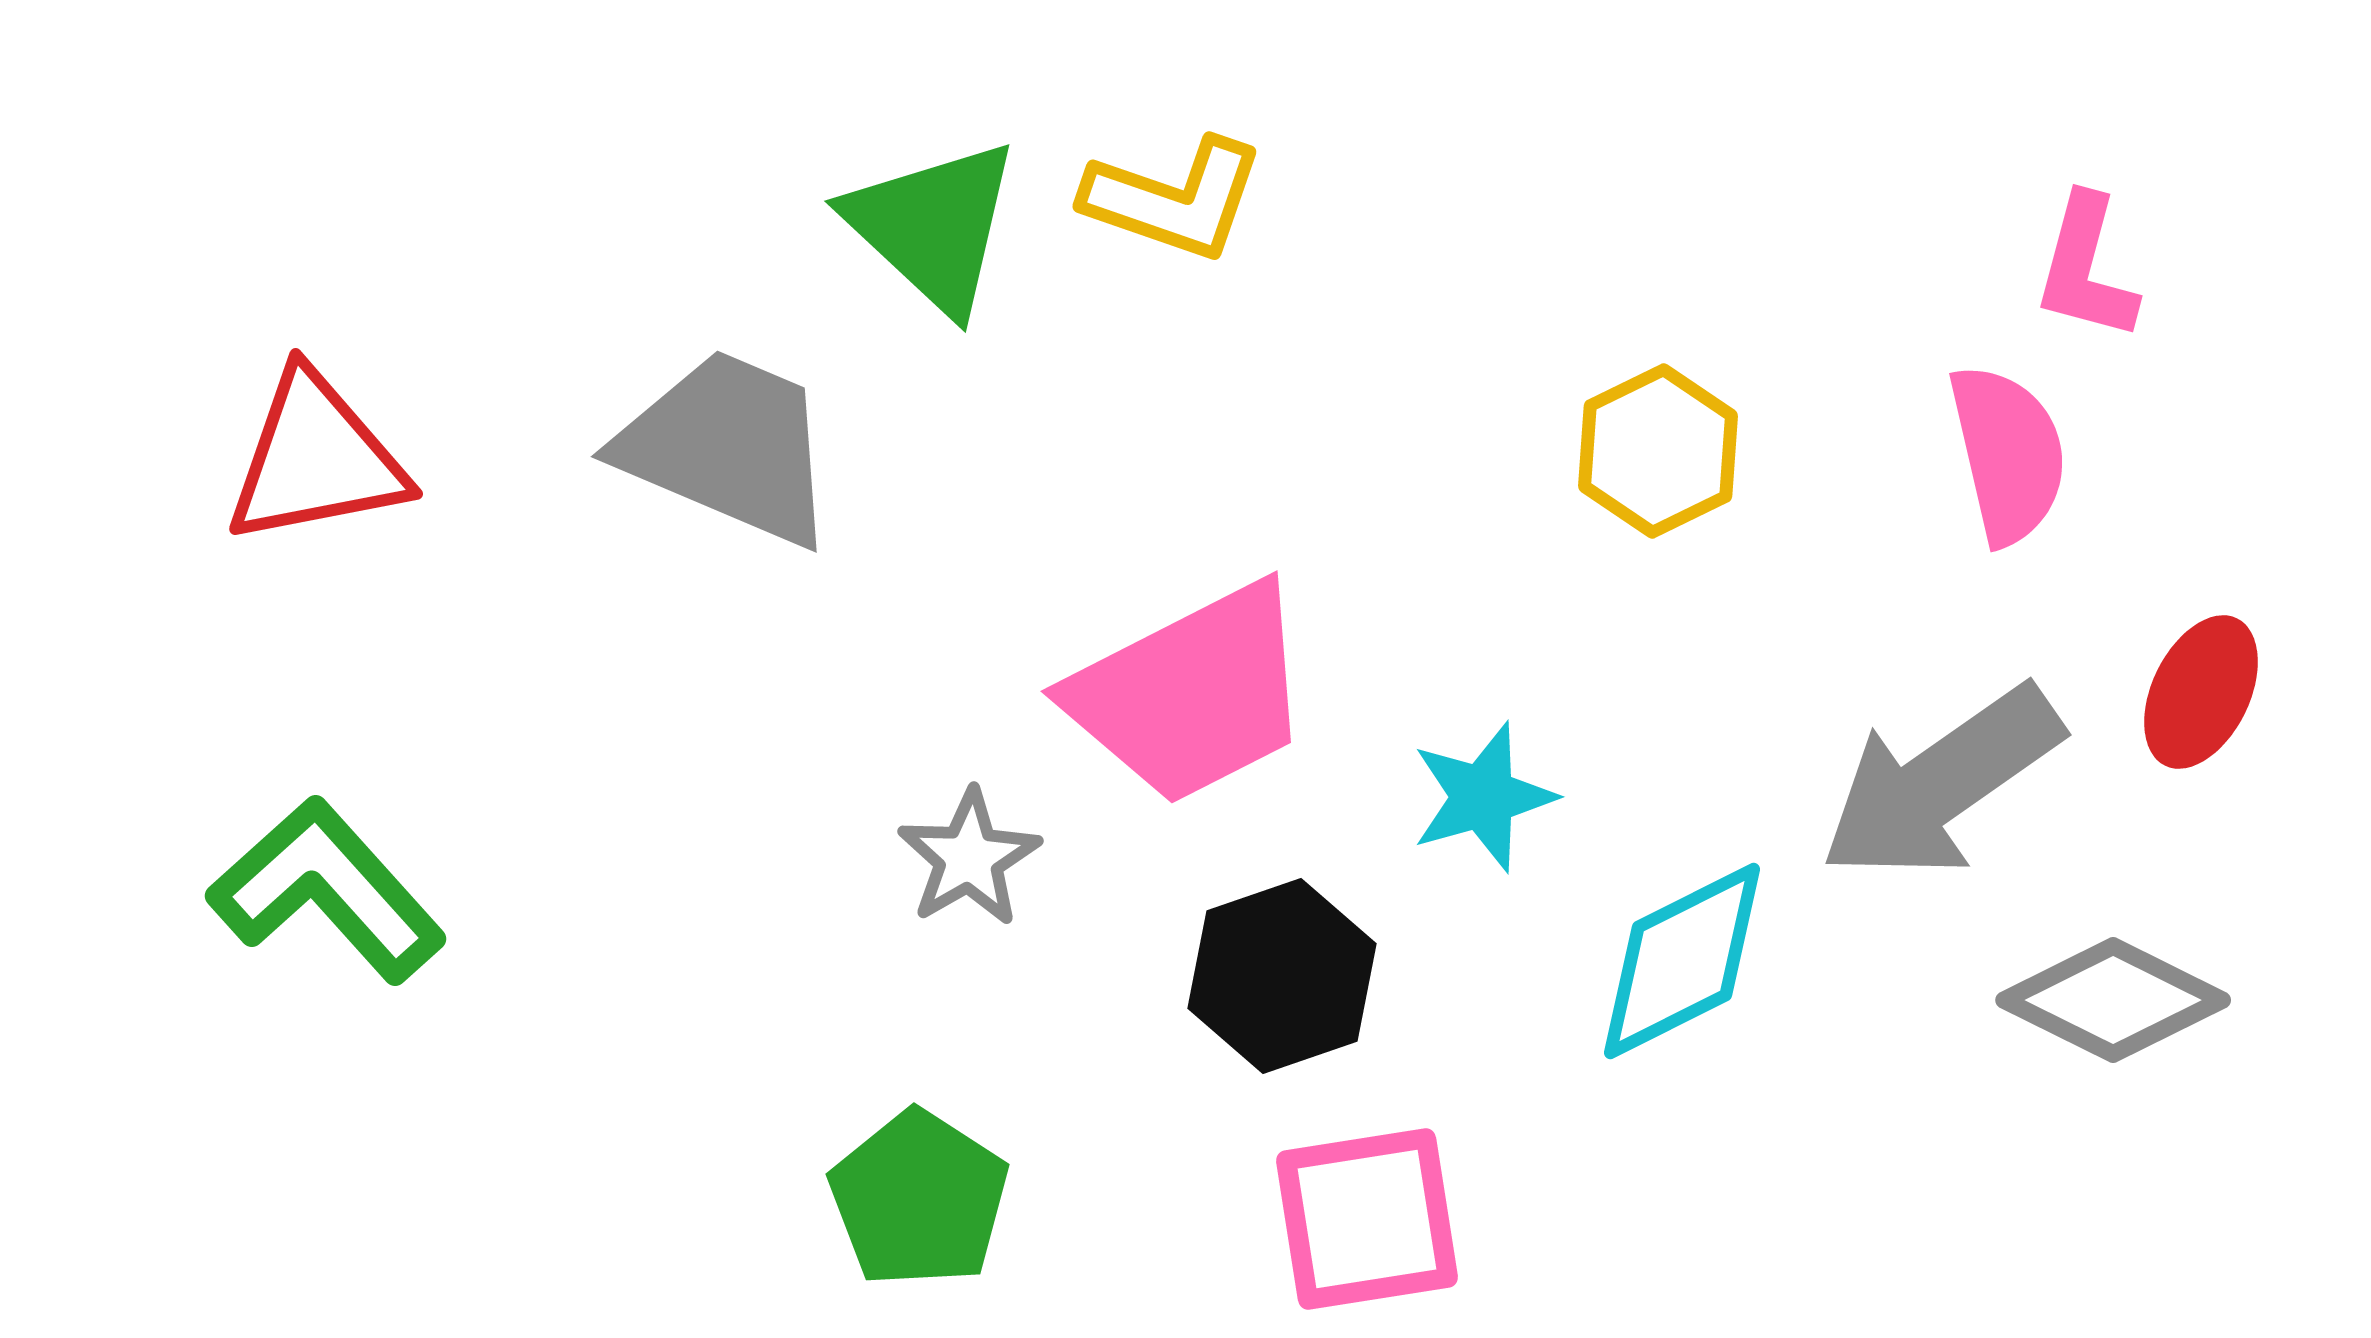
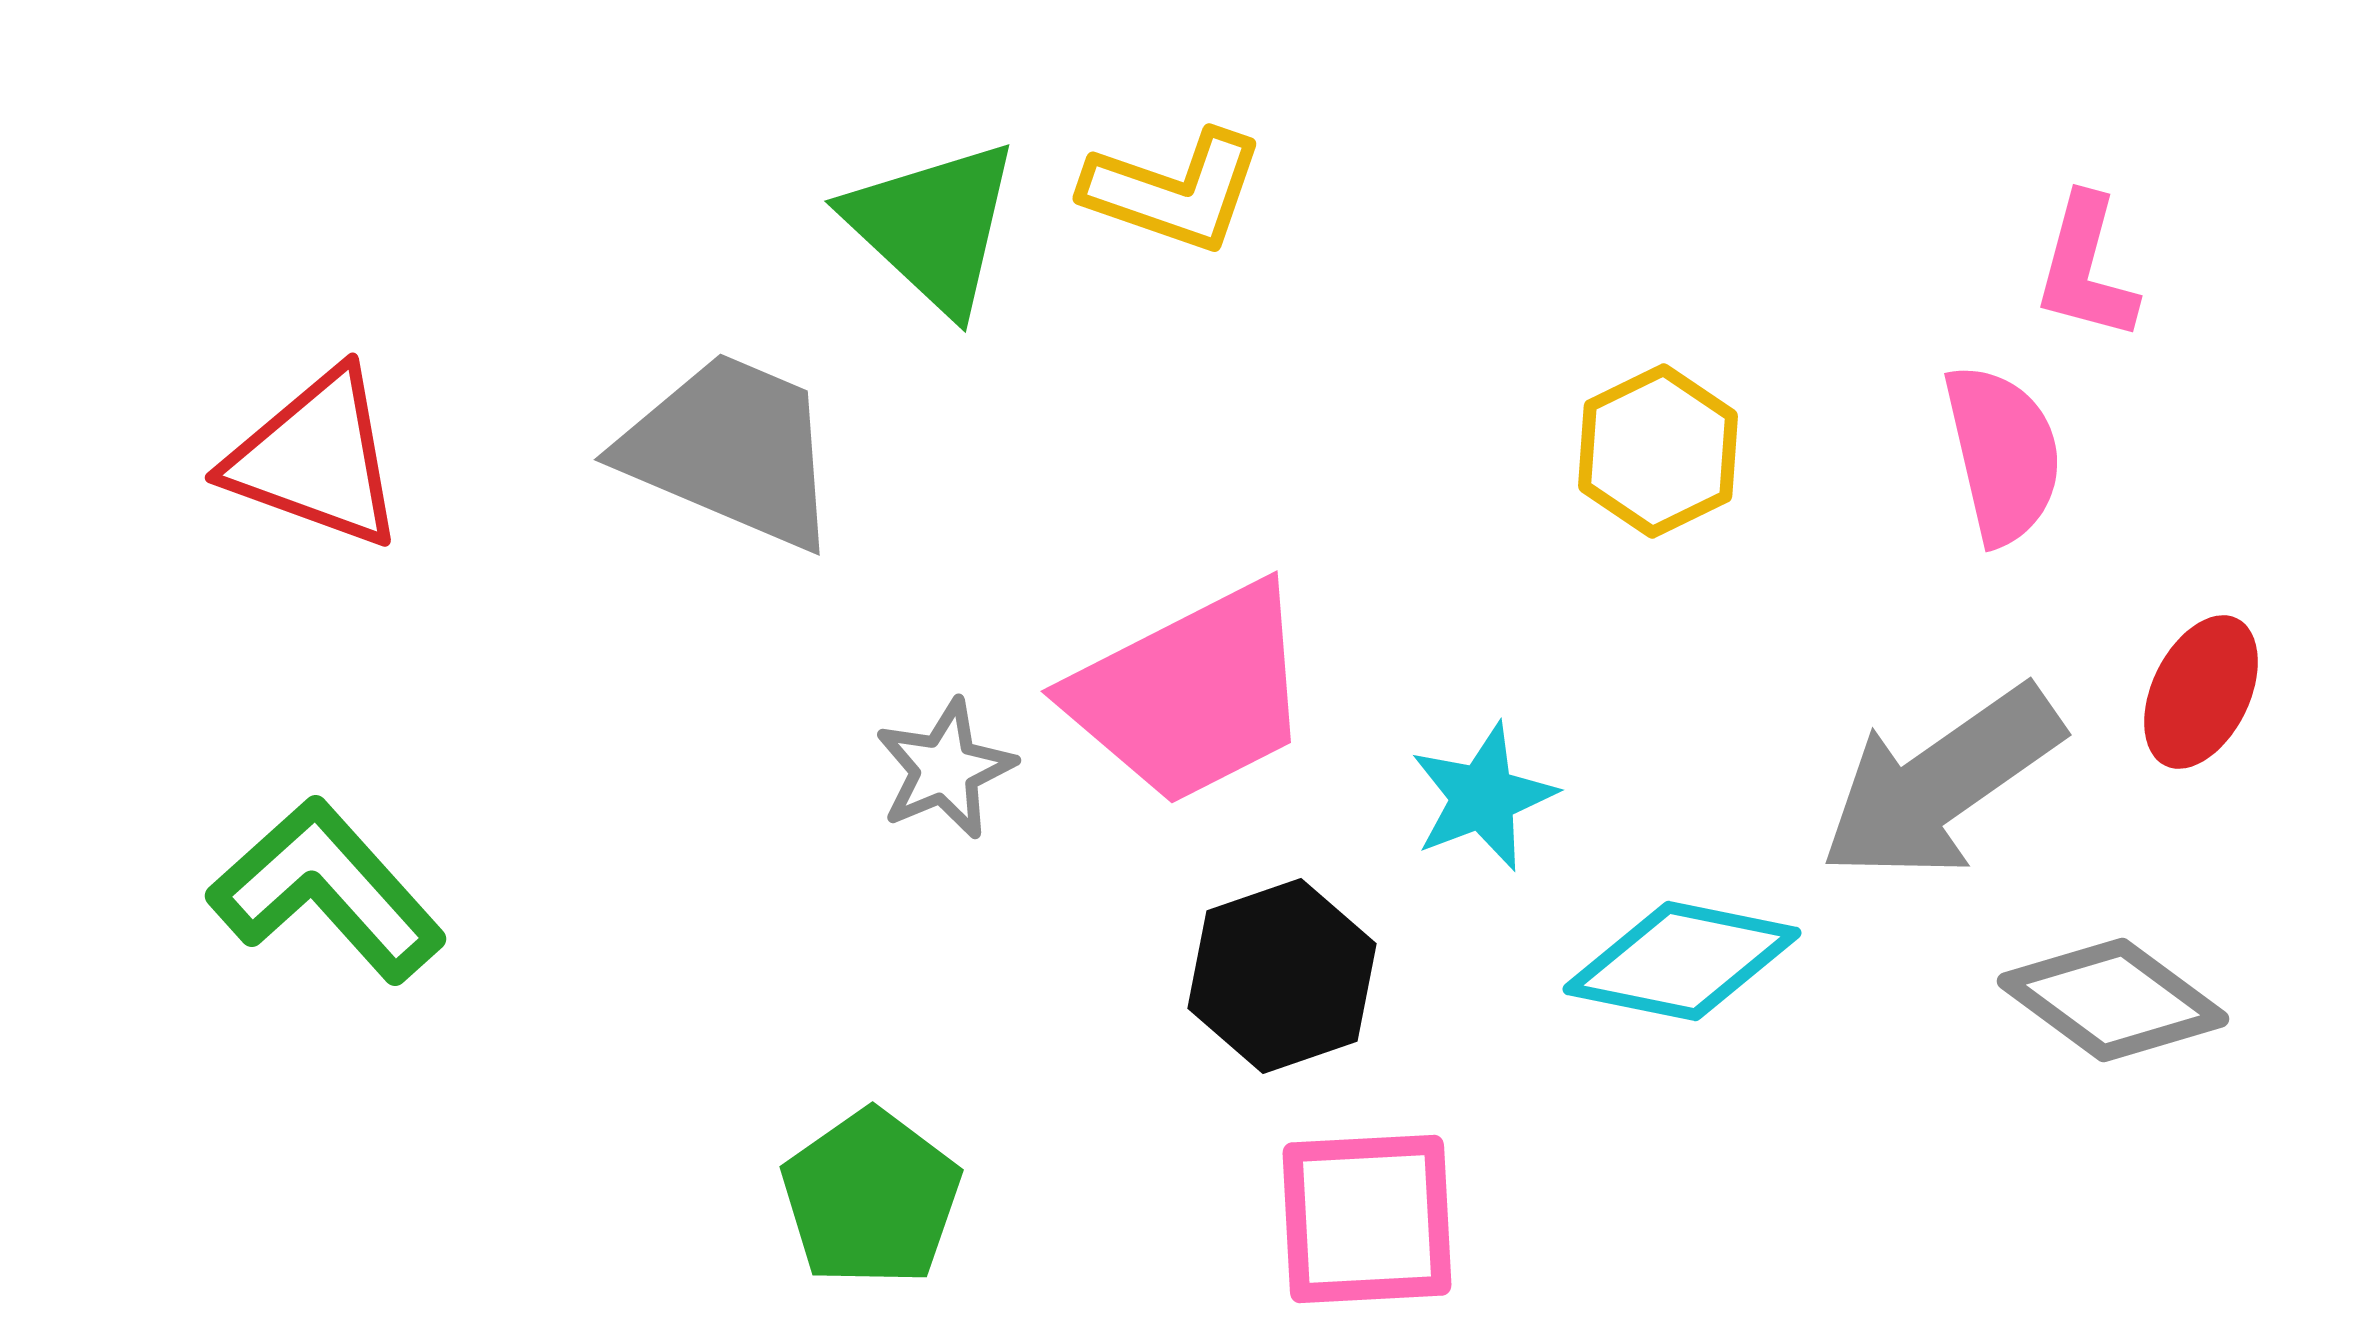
yellow L-shape: moved 8 px up
gray trapezoid: moved 3 px right, 3 px down
pink semicircle: moved 5 px left
red triangle: rotated 31 degrees clockwise
cyan star: rotated 5 degrees counterclockwise
gray star: moved 24 px left, 89 px up; rotated 7 degrees clockwise
cyan diamond: rotated 38 degrees clockwise
gray diamond: rotated 10 degrees clockwise
green pentagon: moved 48 px left, 1 px up; rotated 4 degrees clockwise
pink square: rotated 6 degrees clockwise
